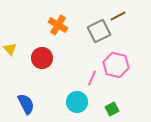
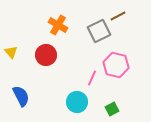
yellow triangle: moved 1 px right, 3 px down
red circle: moved 4 px right, 3 px up
blue semicircle: moved 5 px left, 8 px up
